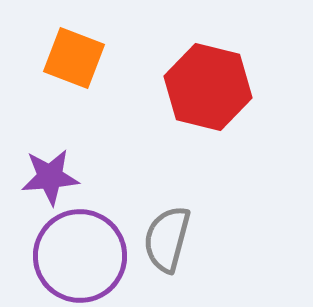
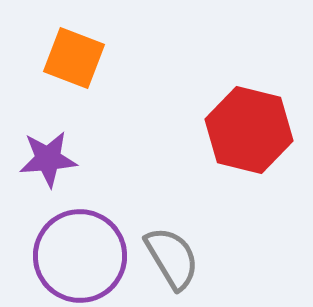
red hexagon: moved 41 px right, 43 px down
purple star: moved 2 px left, 18 px up
gray semicircle: moved 5 px right, 19 px down; rotated 134 degrees clockwise
